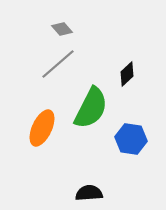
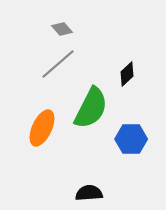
blue hexagon: rotated 8 degrees counterclockwise
